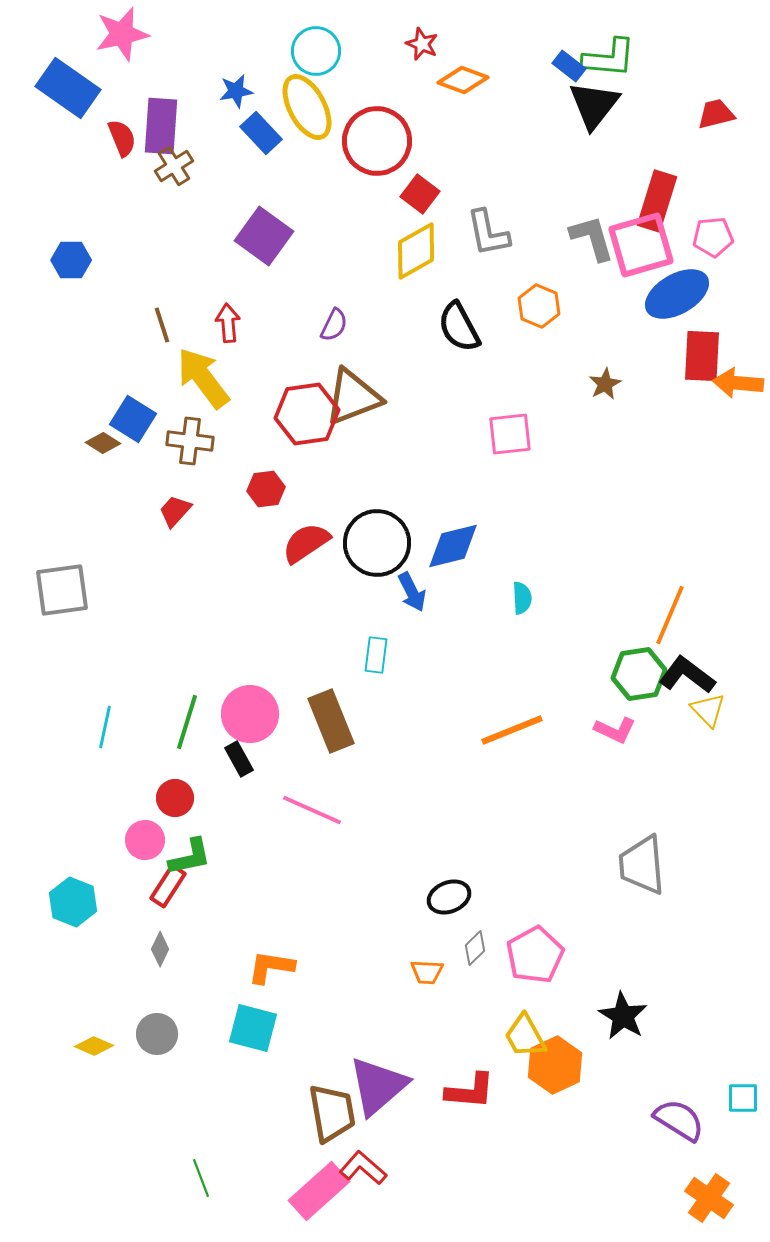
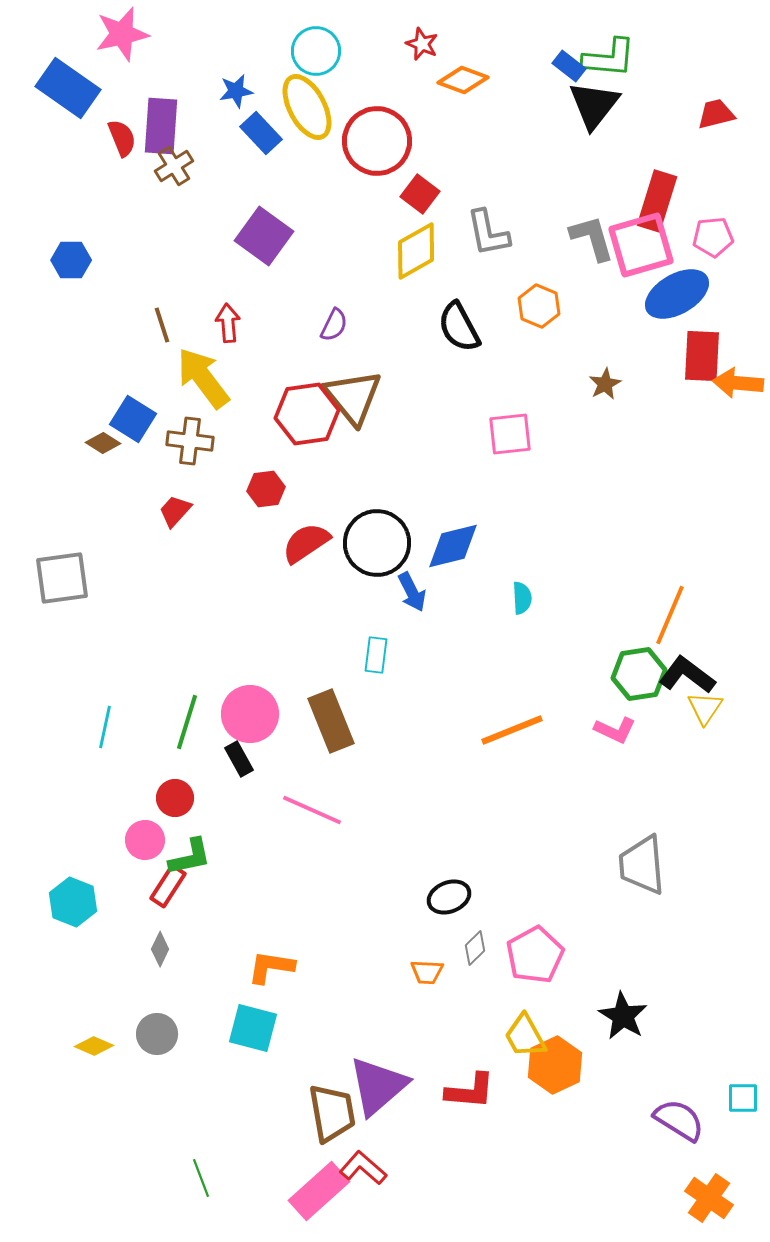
brown triangle at (353, 397): rotated 48 degrees counterclockwise
gray square at (62, 590): moved 12 px up
yellow triangle at (708, 710): moved 3 px left, 2 px up; rotated 18 degrees clockwise
